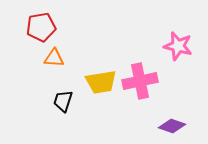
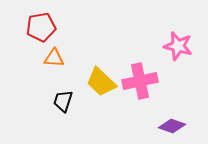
yellow trapezoid: rotated 52 degrees clockwise
